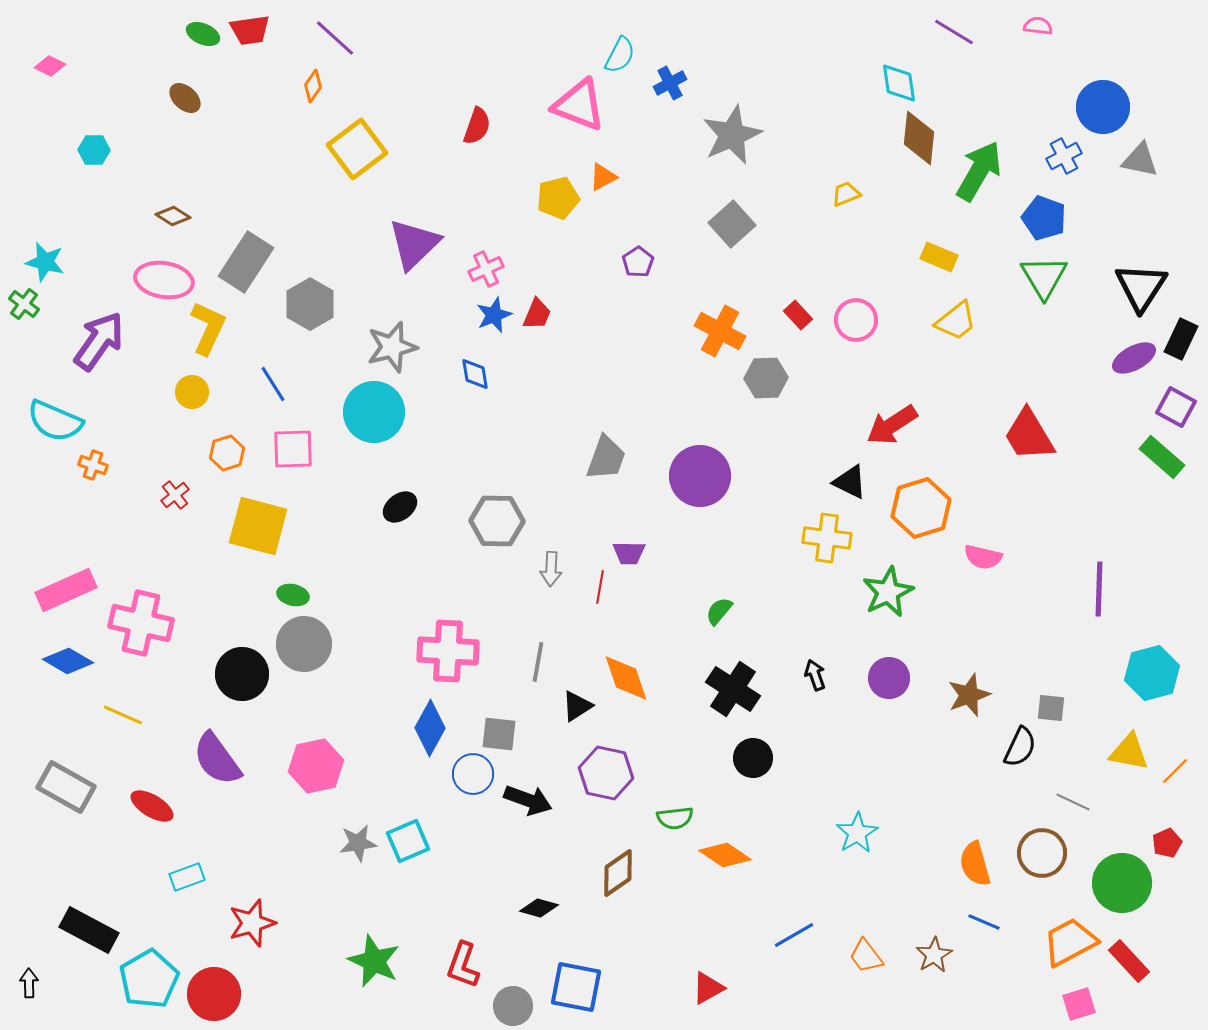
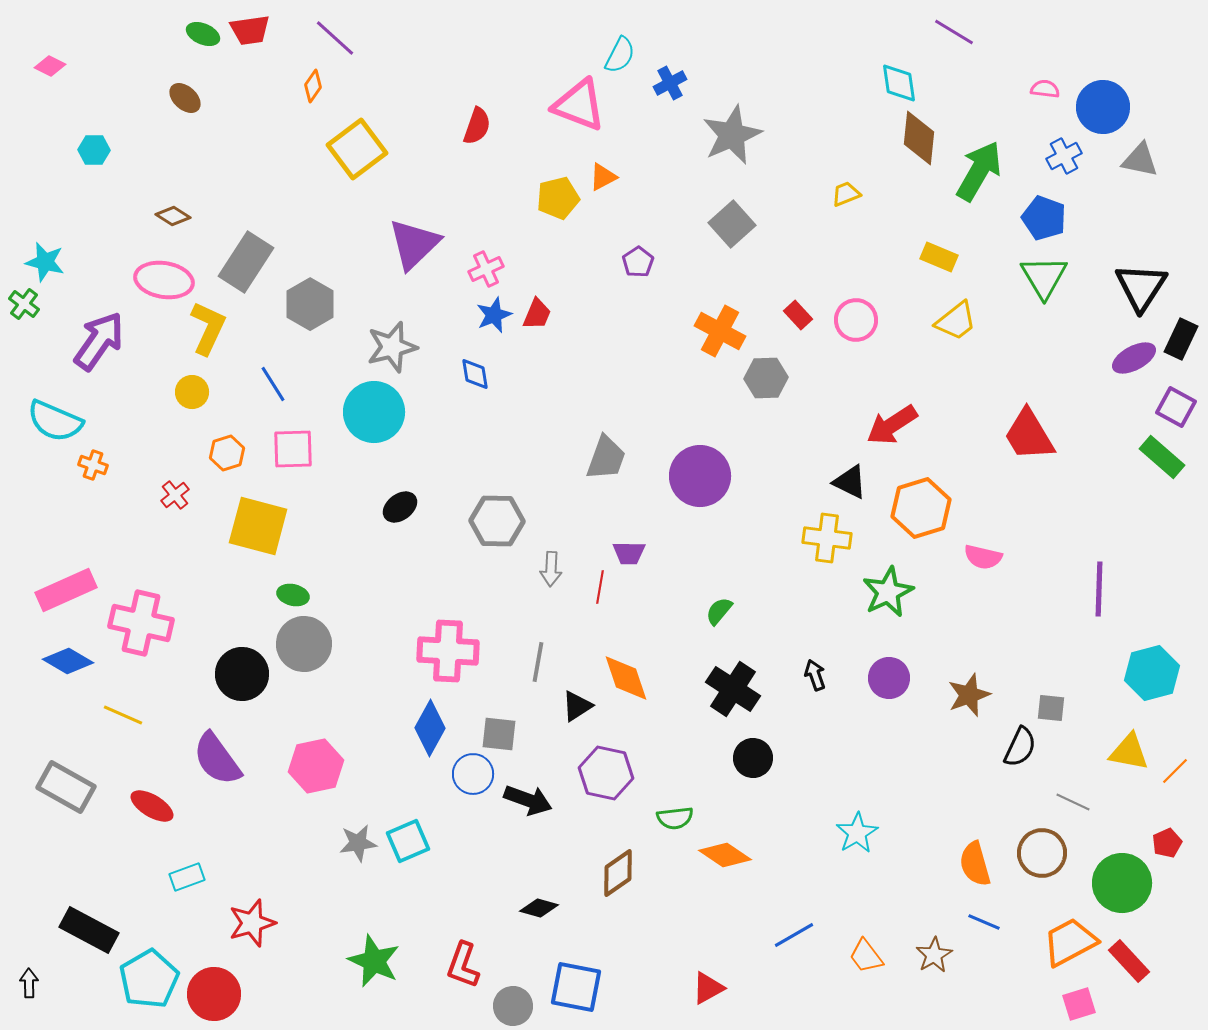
pink semicircle at (1038, 26): moved 7 px right, 63 px down
